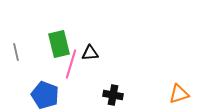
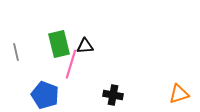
black triangle: moved 5 px left, 7 px up
